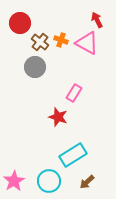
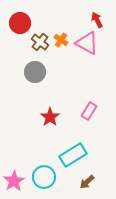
orange cross: rotated 16 degrees clockwise
gray circle: moved 5 px down
pink rectangle: moved 15 px right, 18 px down
red star: moved 8 px left; rotated 18 degrees clockwise
cyan circle: moved 5 px left, 4 px up
